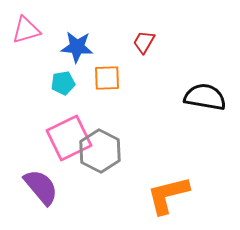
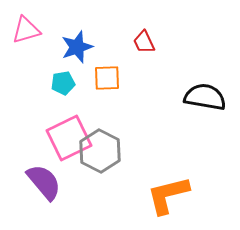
red trapezoid: rotated 55 degrees counterclockwise
blue star: rotated 24 degrees counterclockwise
purple semicircle: moved 3 px right, 5 px up
